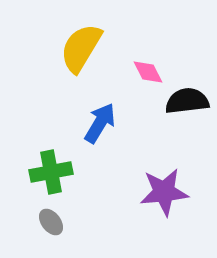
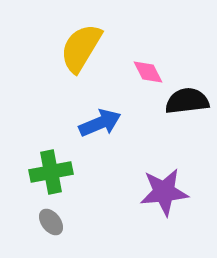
blue arrow: rotated 36 degrees clockwise
